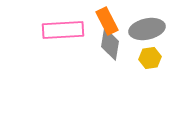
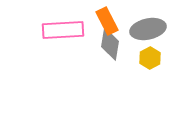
gray ellipse: moved 1 px right
yellow hexagon: rotated 20 degrees counterclockwise
